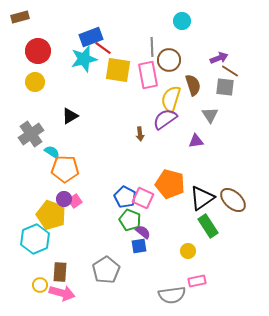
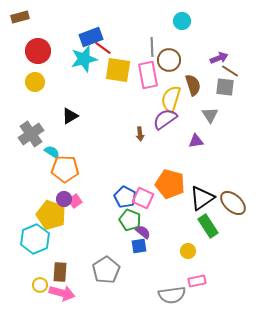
brown ellipse at (233, 200): moved 3 px down
